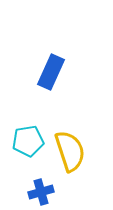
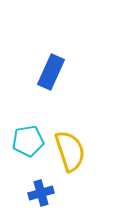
blue cross: moved 1 px down
